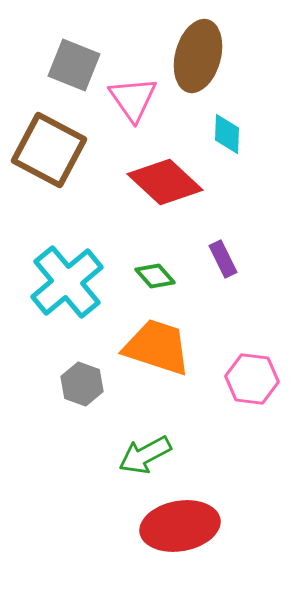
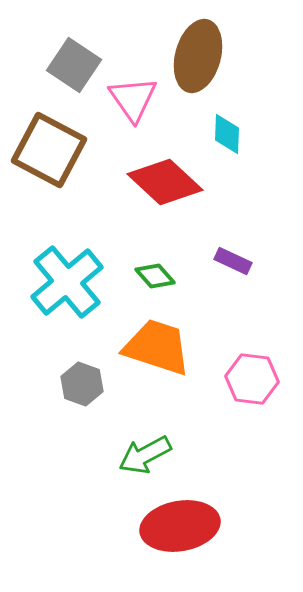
gray square: rotated 12 degrees clockwise
purple rectangle: moved 10 px right, 2 px down; rotated 39 degrees counterclockwise
